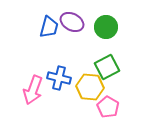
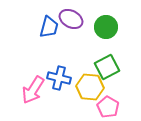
purple ellipse: moved 1 px left, 3 px up
pink arrow: rotated 12 degrees clockwise
